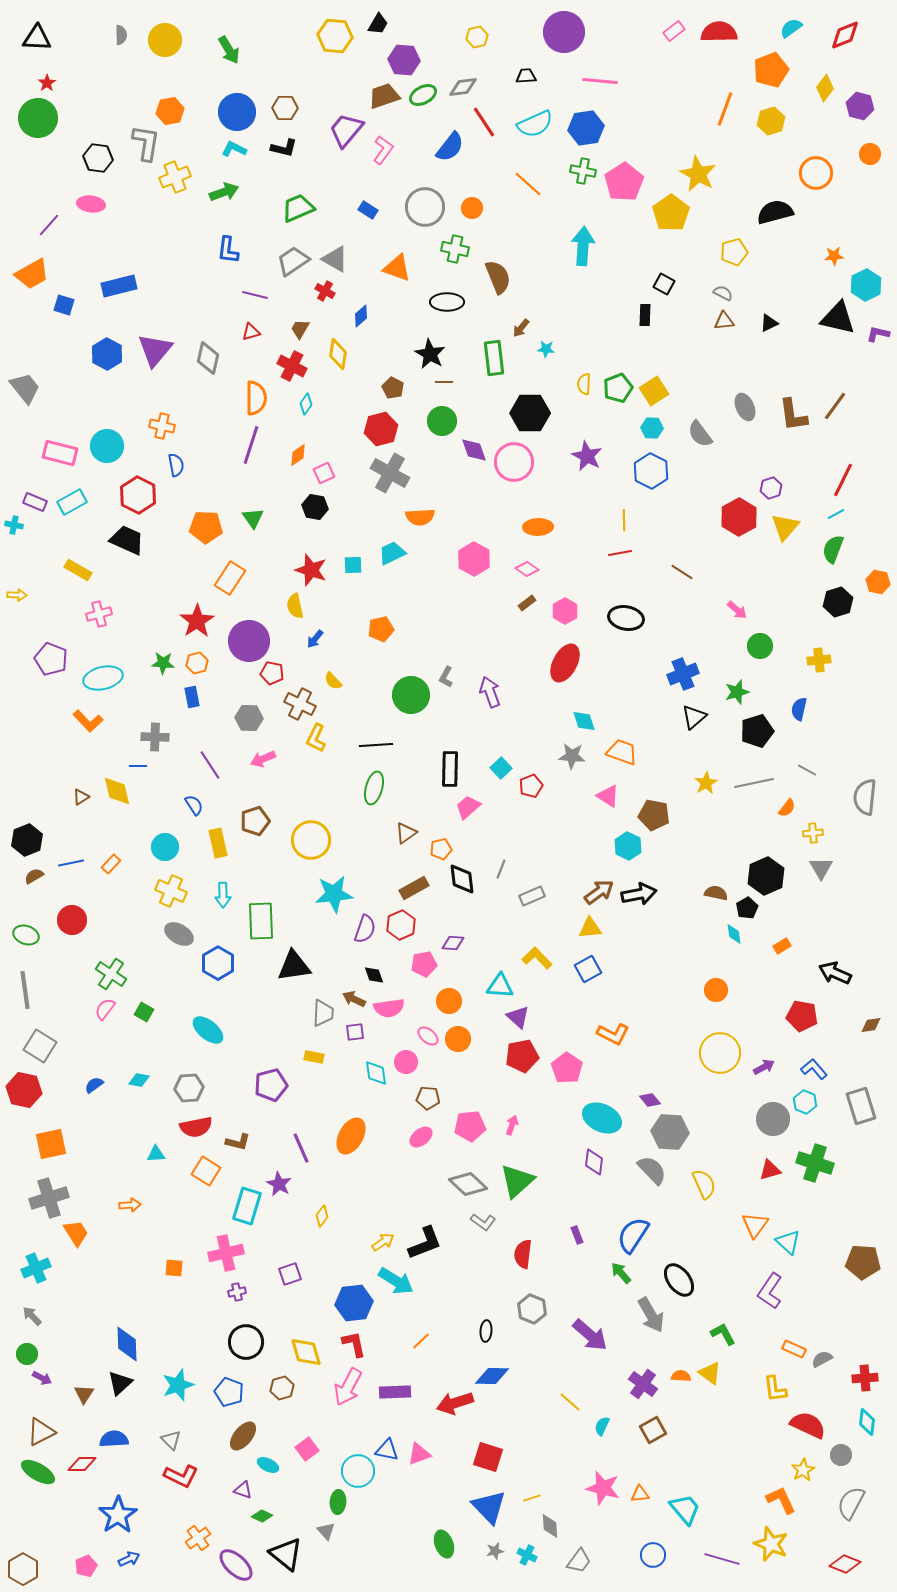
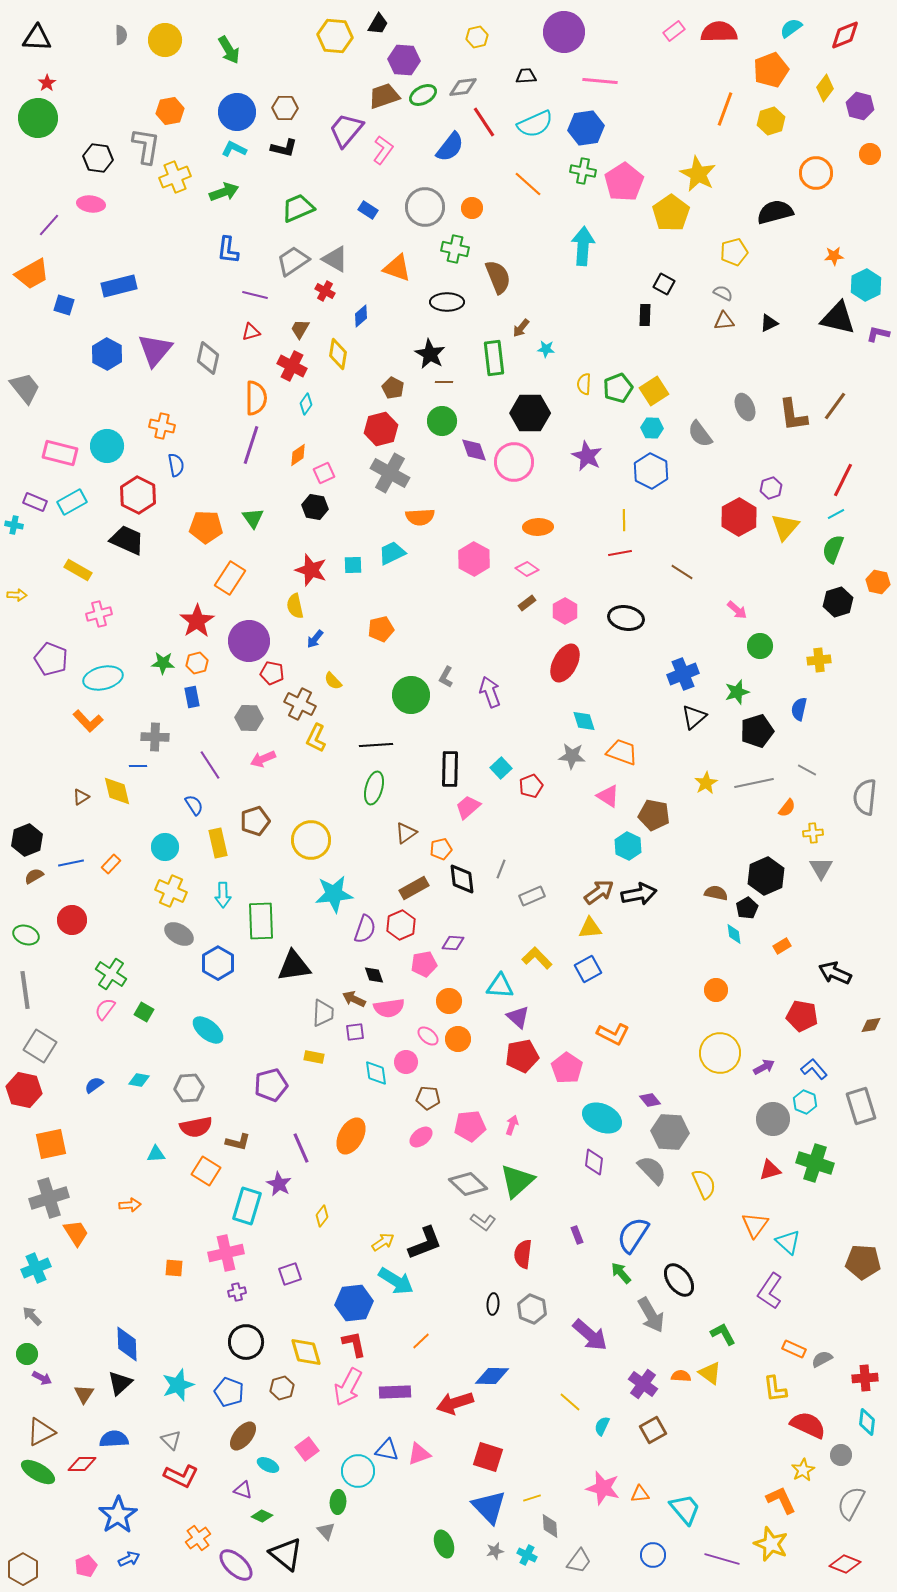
gray L-shape at (146, 143): moved 3 px down
black ellipse at (486, 1331): moved 7 px right, 27 px up
